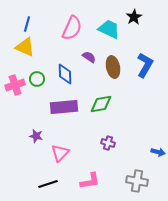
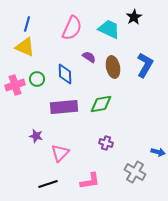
purple cross: moved 2 px left
gray cross: moved 2 px left, 9 px up; rotated 20 degrees clockwise
